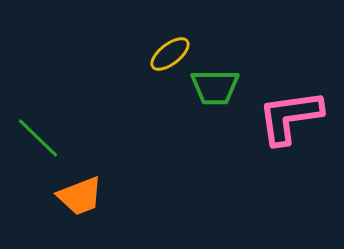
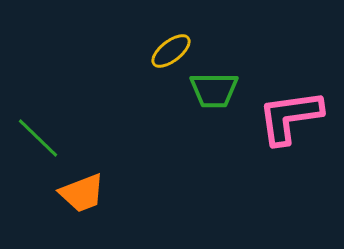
yellow ellipse: moved 1 px right, 3 px up
green trapezoid: moved 1 px left, 3 px down
orange trapezoid: moved 2 px right, 3 px up
